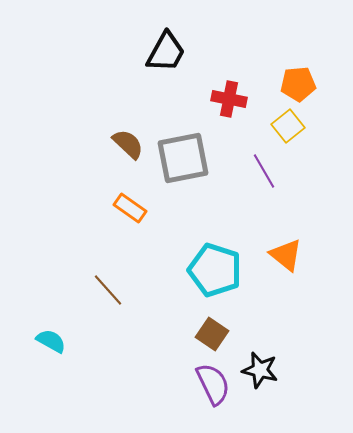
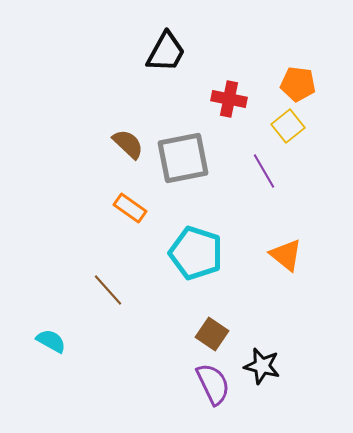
orange pentagon: rotated 12 degrees clockwise
cyan pentagon: moved 19 px left, 17 px up
black star: moved 2 px right, 4 px up
